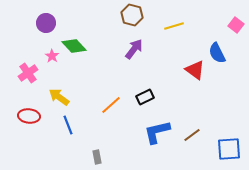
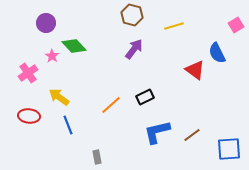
pink square: rotated 21 degrees clockwise
